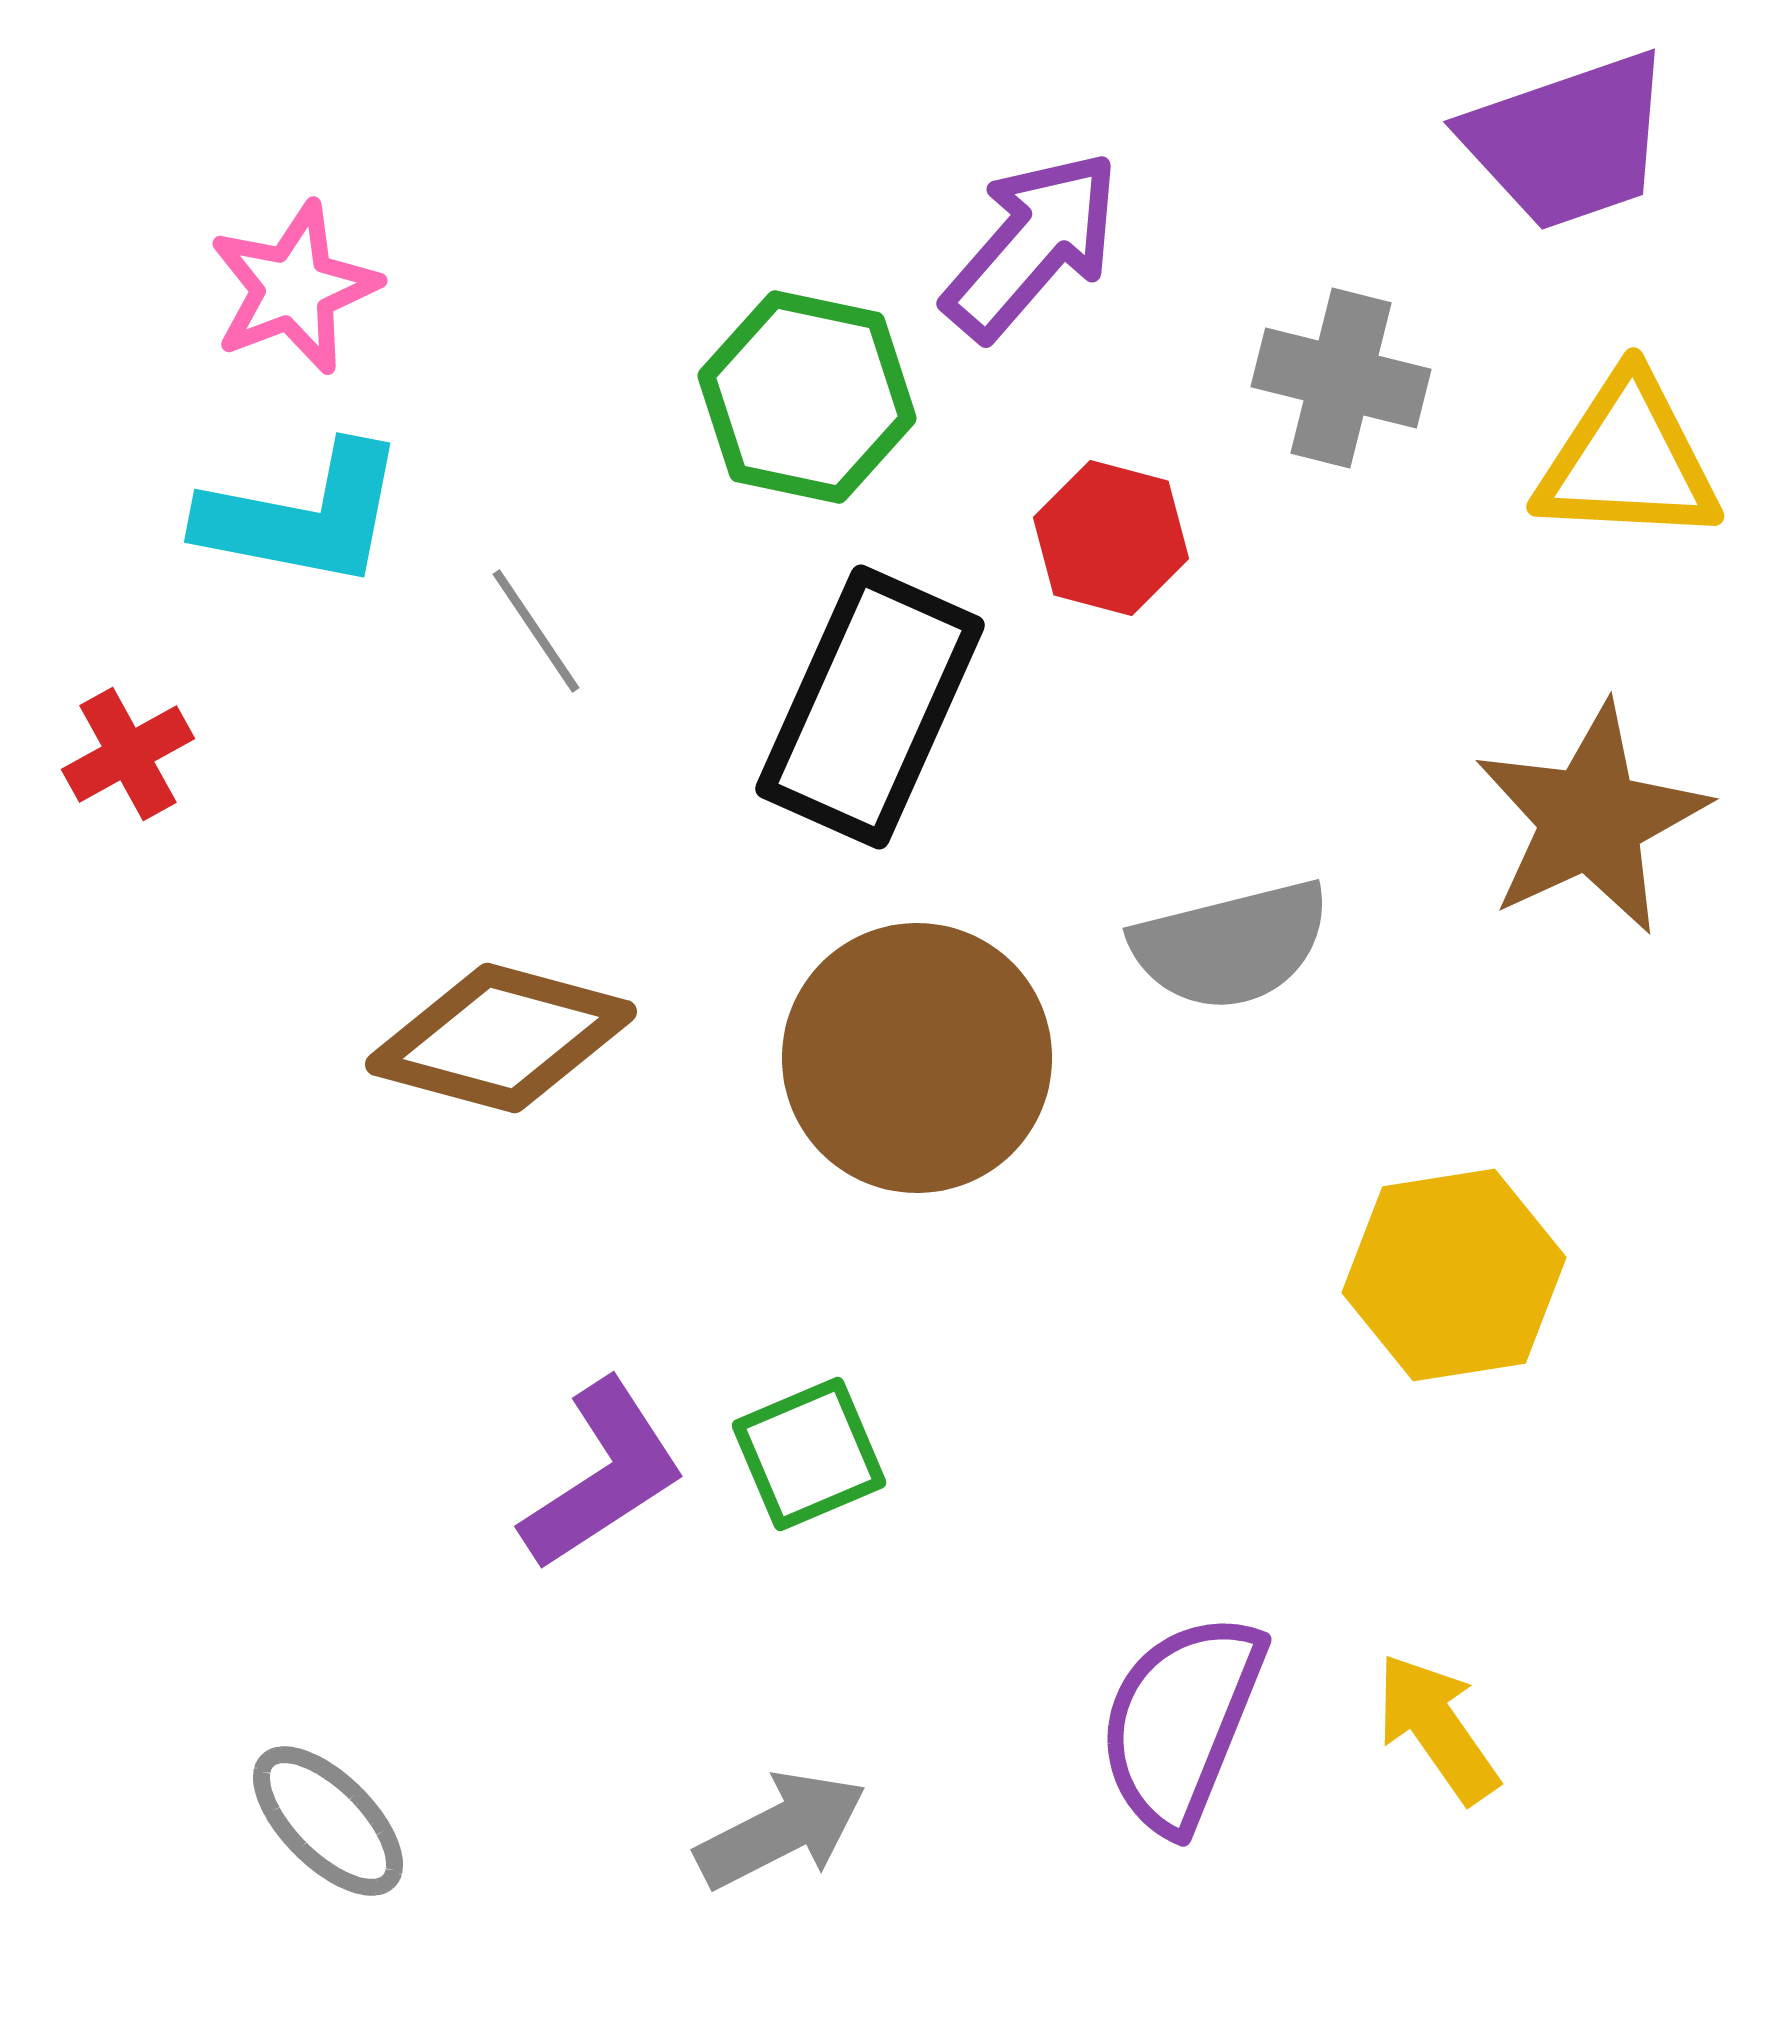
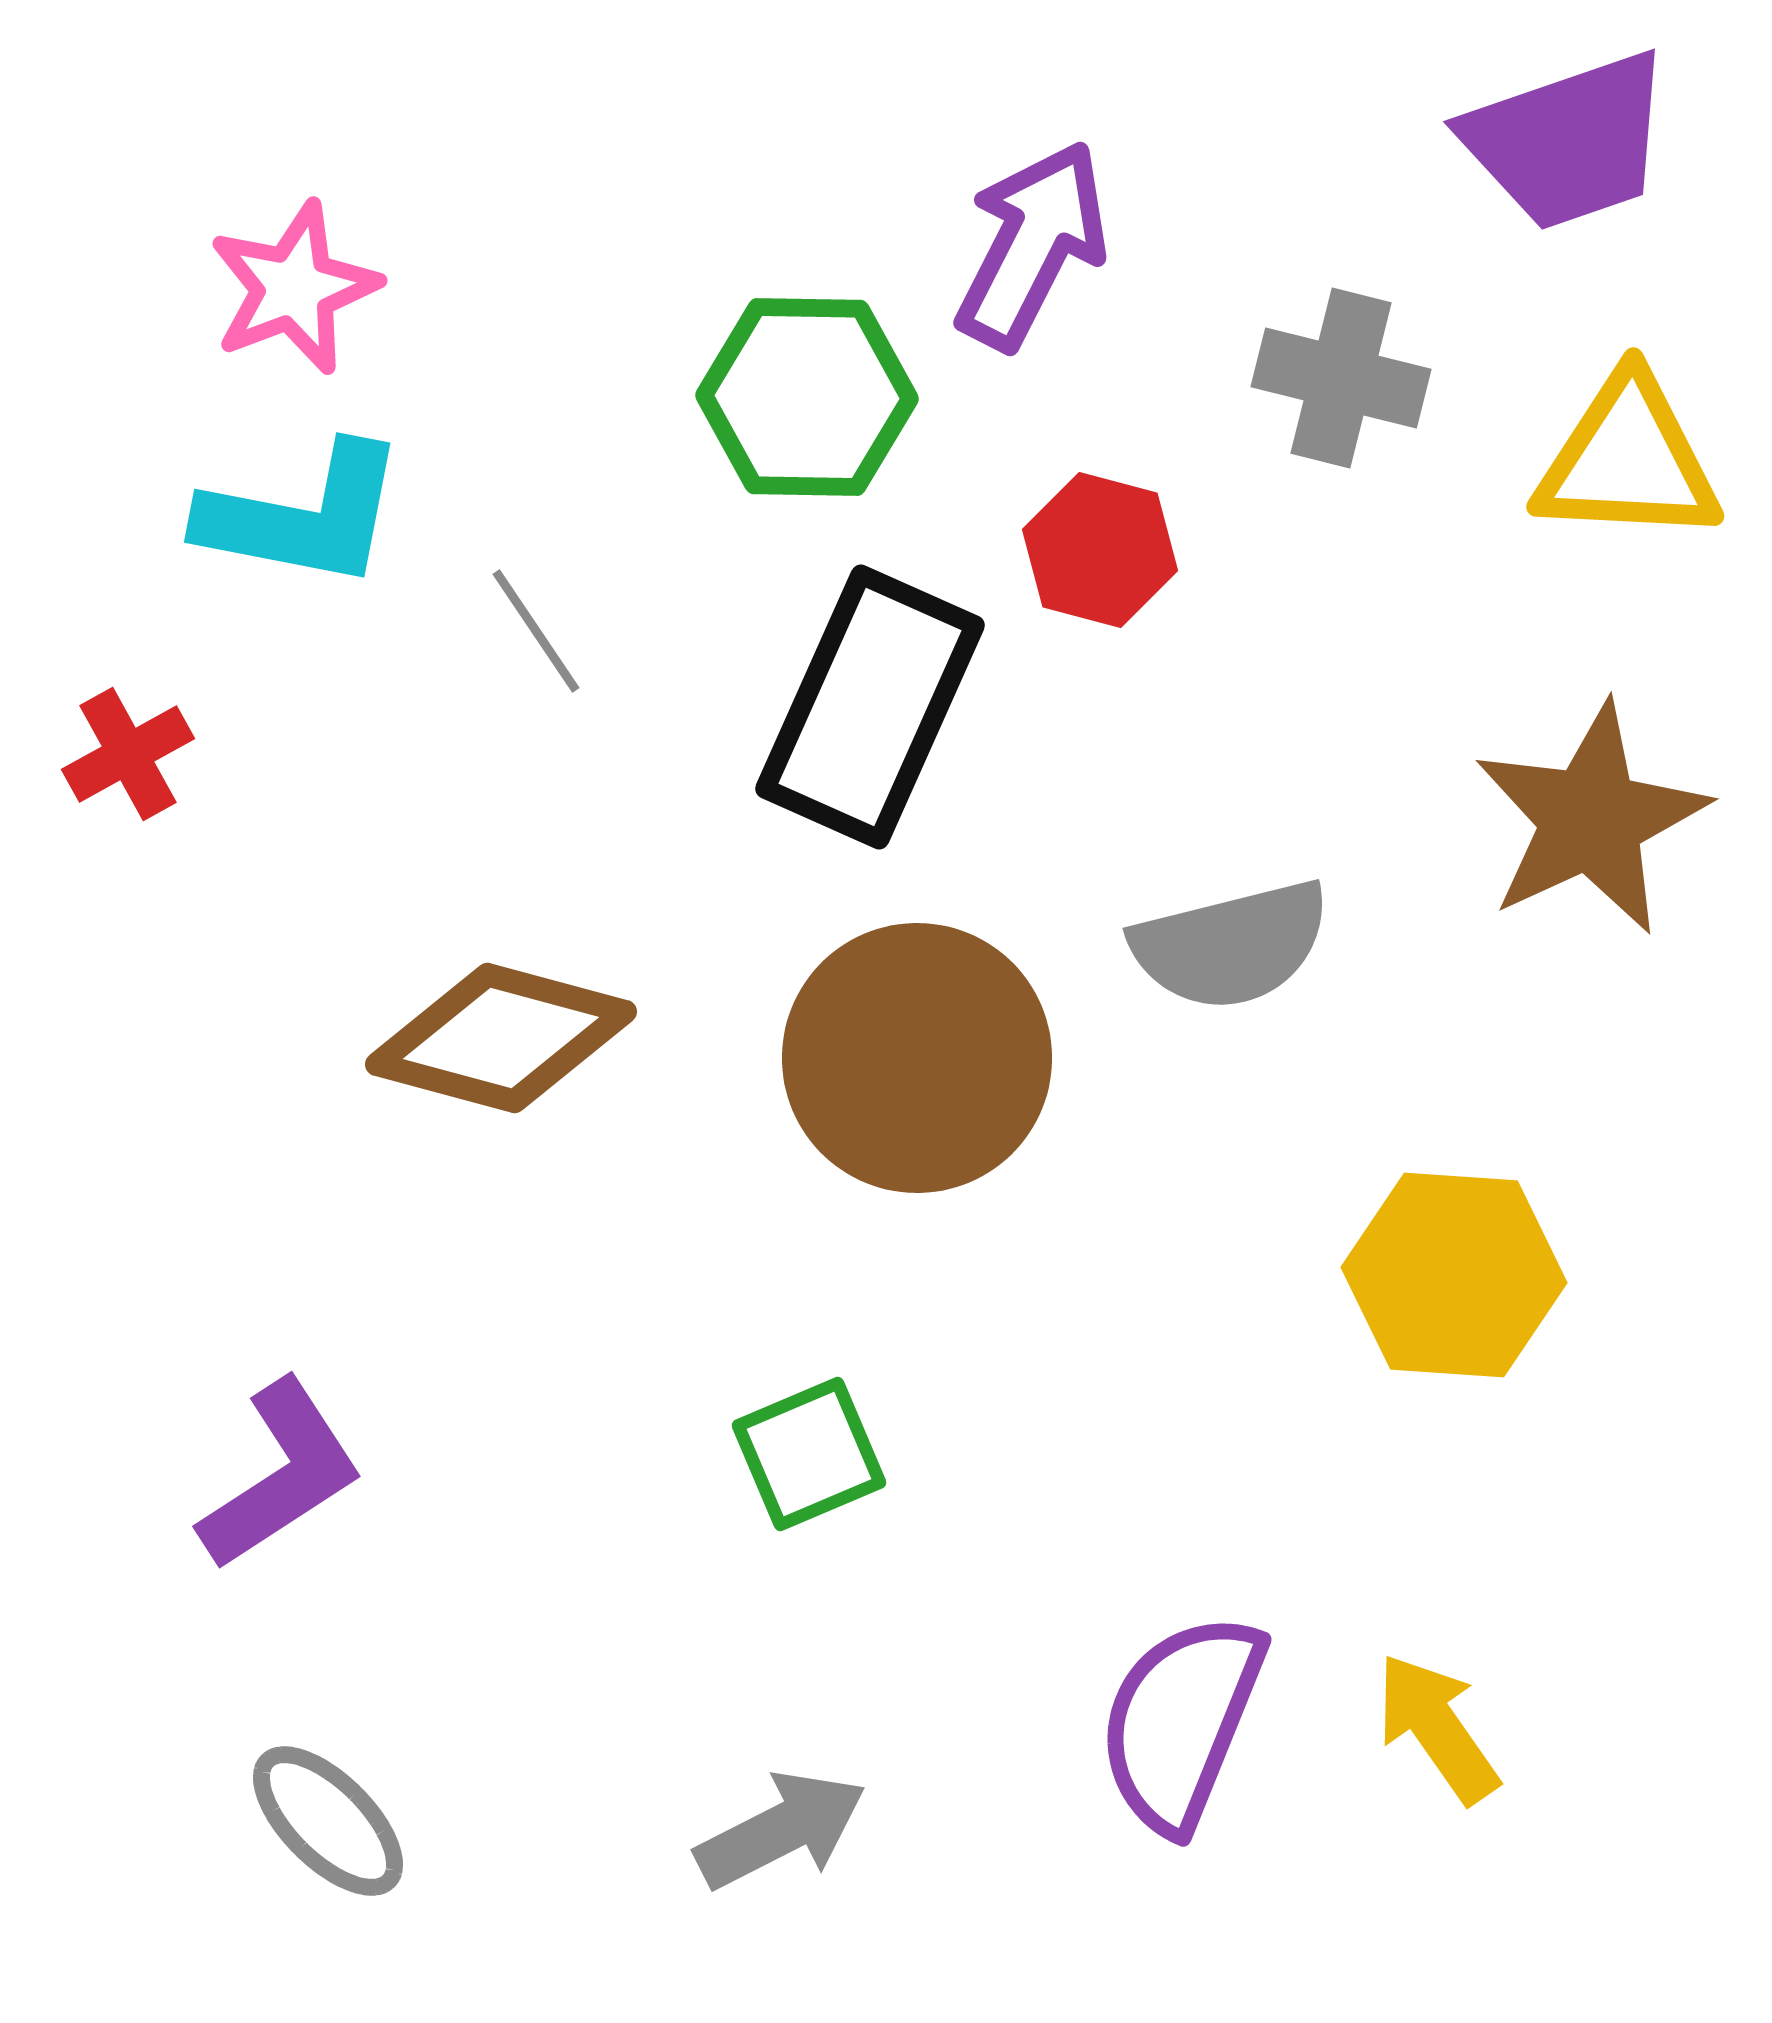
purple arrow: rotated 14 degrees counterclockwise
green hexagon: rotated 11 degrees counterclockwise
red hexagon: moved 11 px left, 12 px down
yellow hexagon: rotated 13 degrees clockwise
purple L-shape: moved 322 px left
